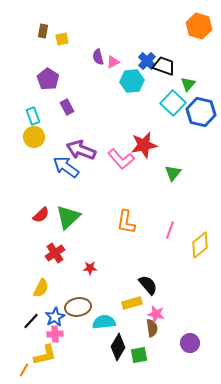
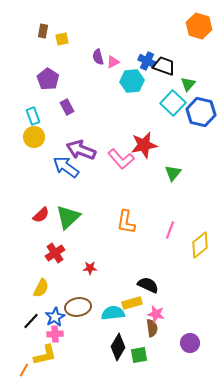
blue cross at (147, 61): rotated 18 degrees counterclockwise
black semicircle at (148, 285): rotated 25 degrees counterclockwise
cyan semicircle at (104, 322): moved 9 px right, 9 px up
